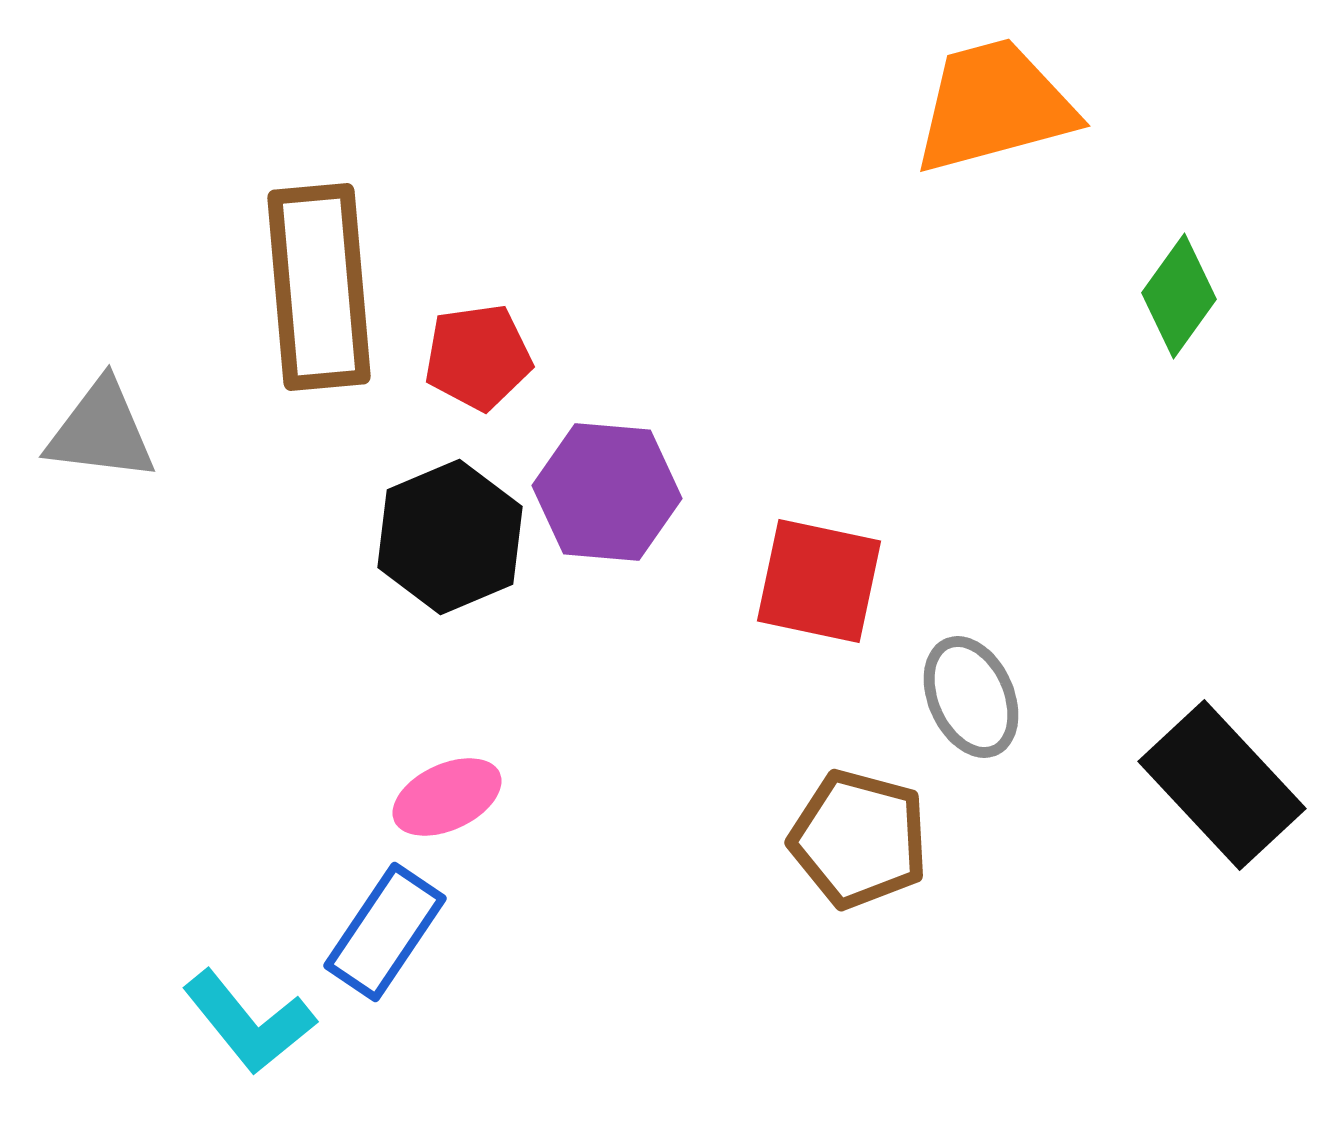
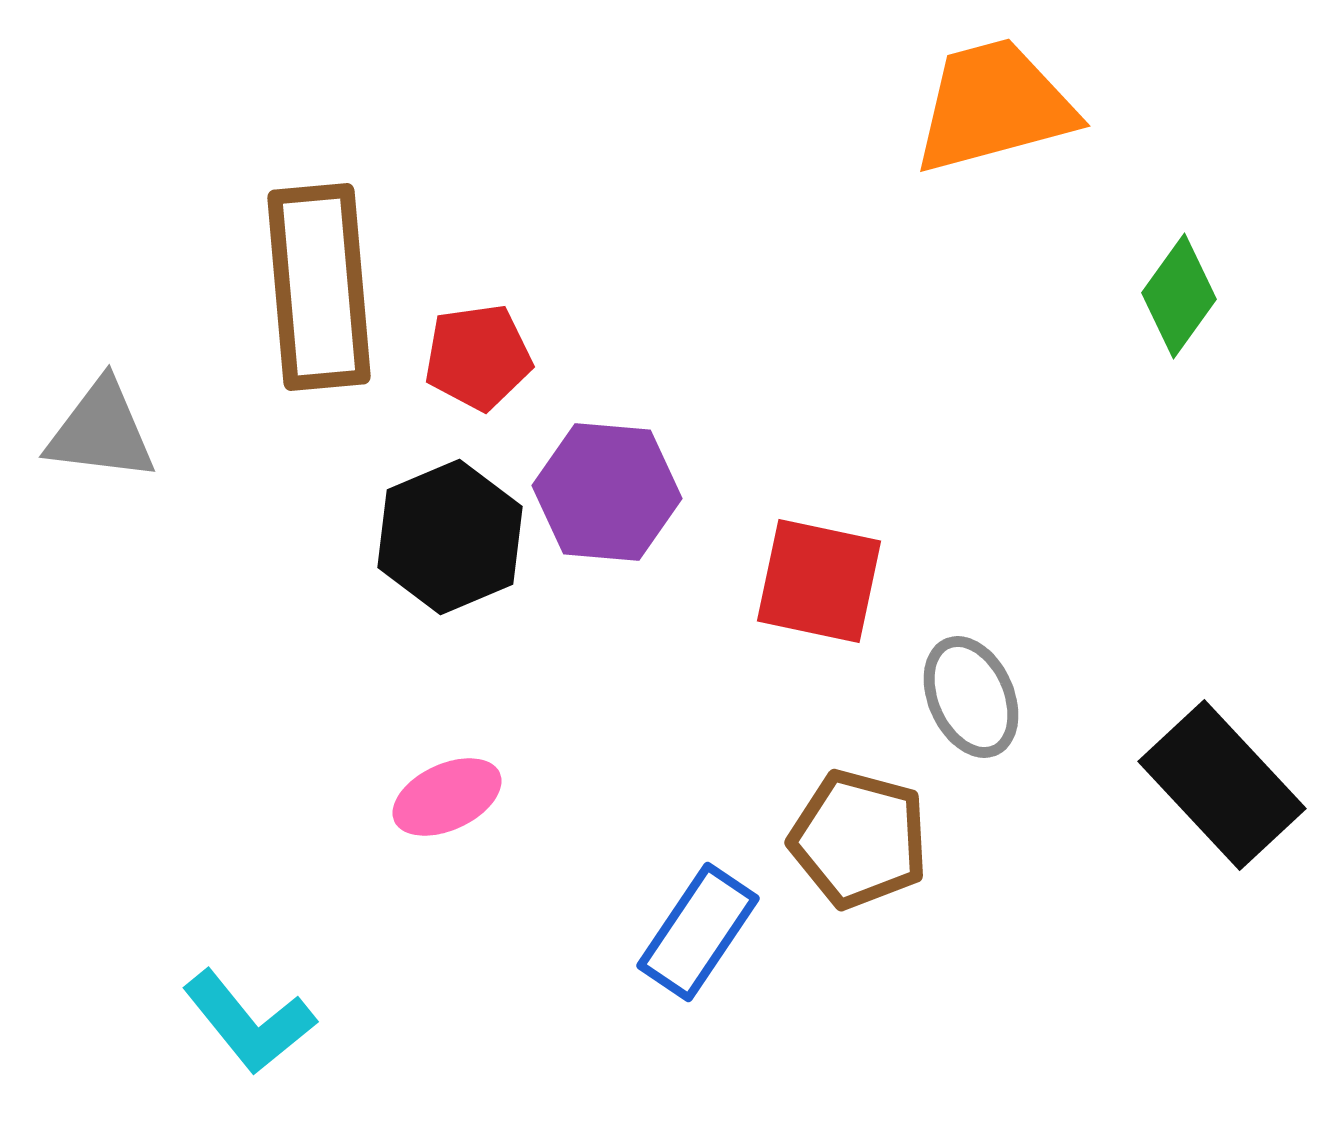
blue rectangle: moved 313 px right
